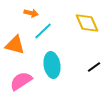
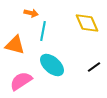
cyan line: rotated 36 degrees counterclockwise
cyan ellipse: rotated 40 degrees counterclockwise
